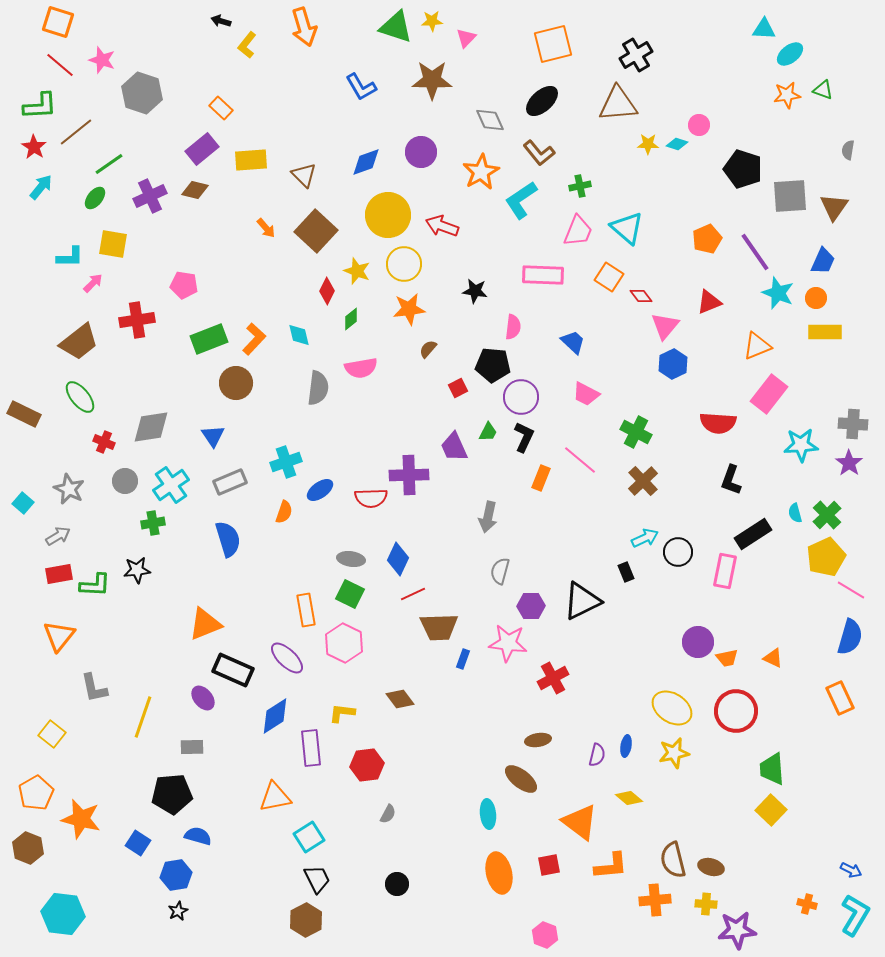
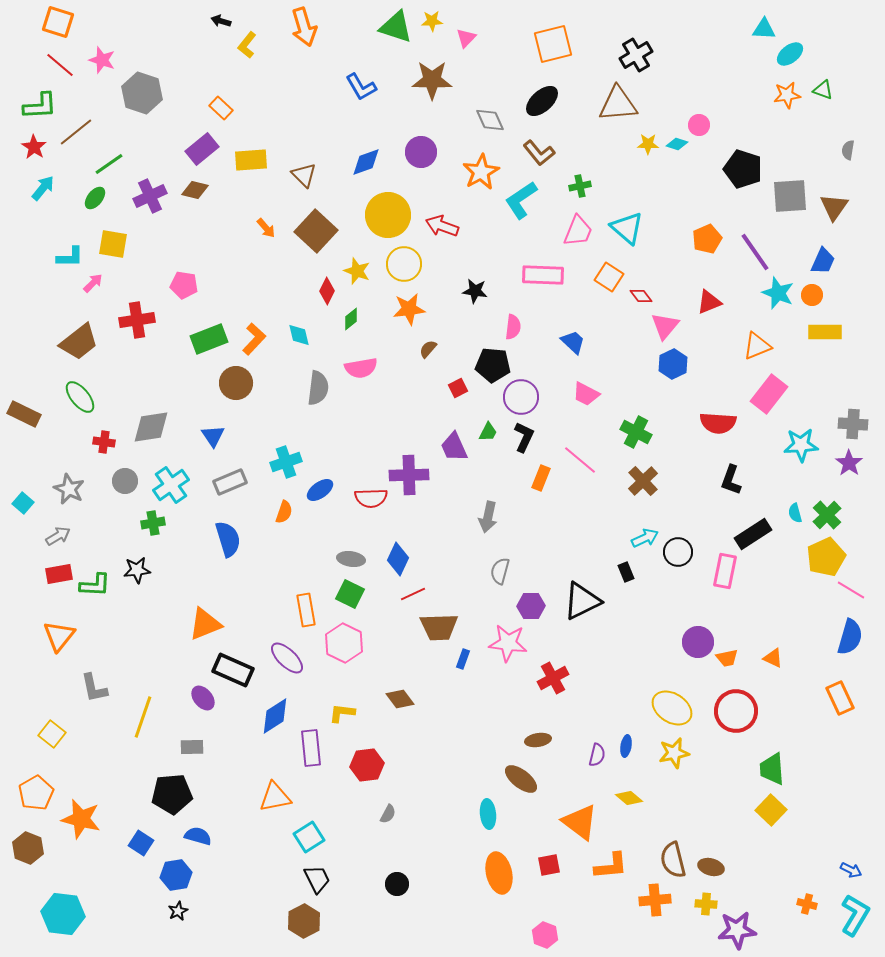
cyan arrow at (41, 187): moved 2 px right, 1 px down
orange circle at (816, 298): moved 4 px left, 3 px up
red cross at (104, 442): rotated 15 degrees counterclockwise
blue square at (138, 843): moved 3 px right
brown hexagon at (306, 920): moved 2 px left, 1 px down
